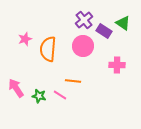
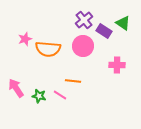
orange semicircle: rotated 90 degrees counterclockwise
